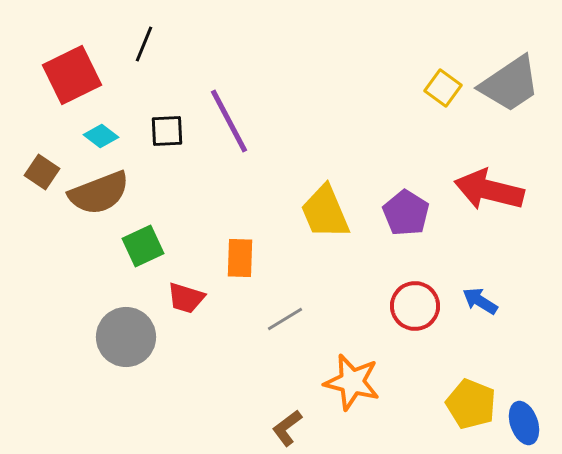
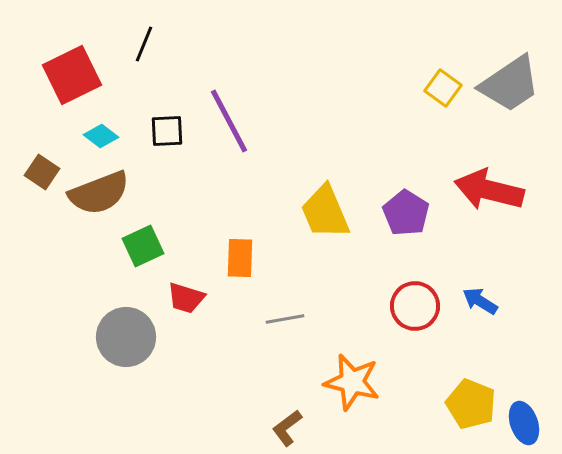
gray line: rotated 21 degrees clockwise
